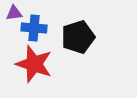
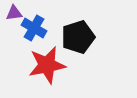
blue cross: rotated 25 degrees clockwise
red star: moved 13 px right, 1 px down; rotated 30 degrees counterclockwise
